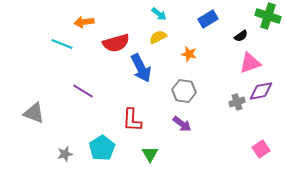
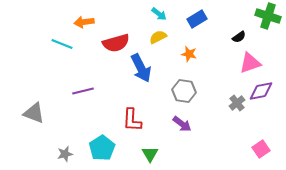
blue rectangle: moved 11 px left
black semicircle: moved 2 px left, 1 px down
purple line: rotated 45 degrees counterclockwise
gray cross: moved 1 px down; rotated 21 degrees counterclockwise
